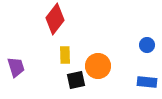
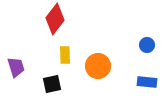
black square: moved 24 px left, 4 px down
